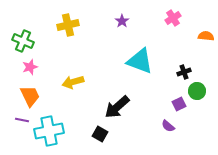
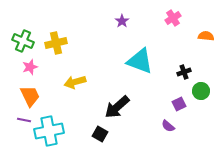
yellow cross: moved 12 px left, 18 px down
yellow arrow: moved 2 px right
green circle: moved 4 px right
purple line: moved 2 px right
